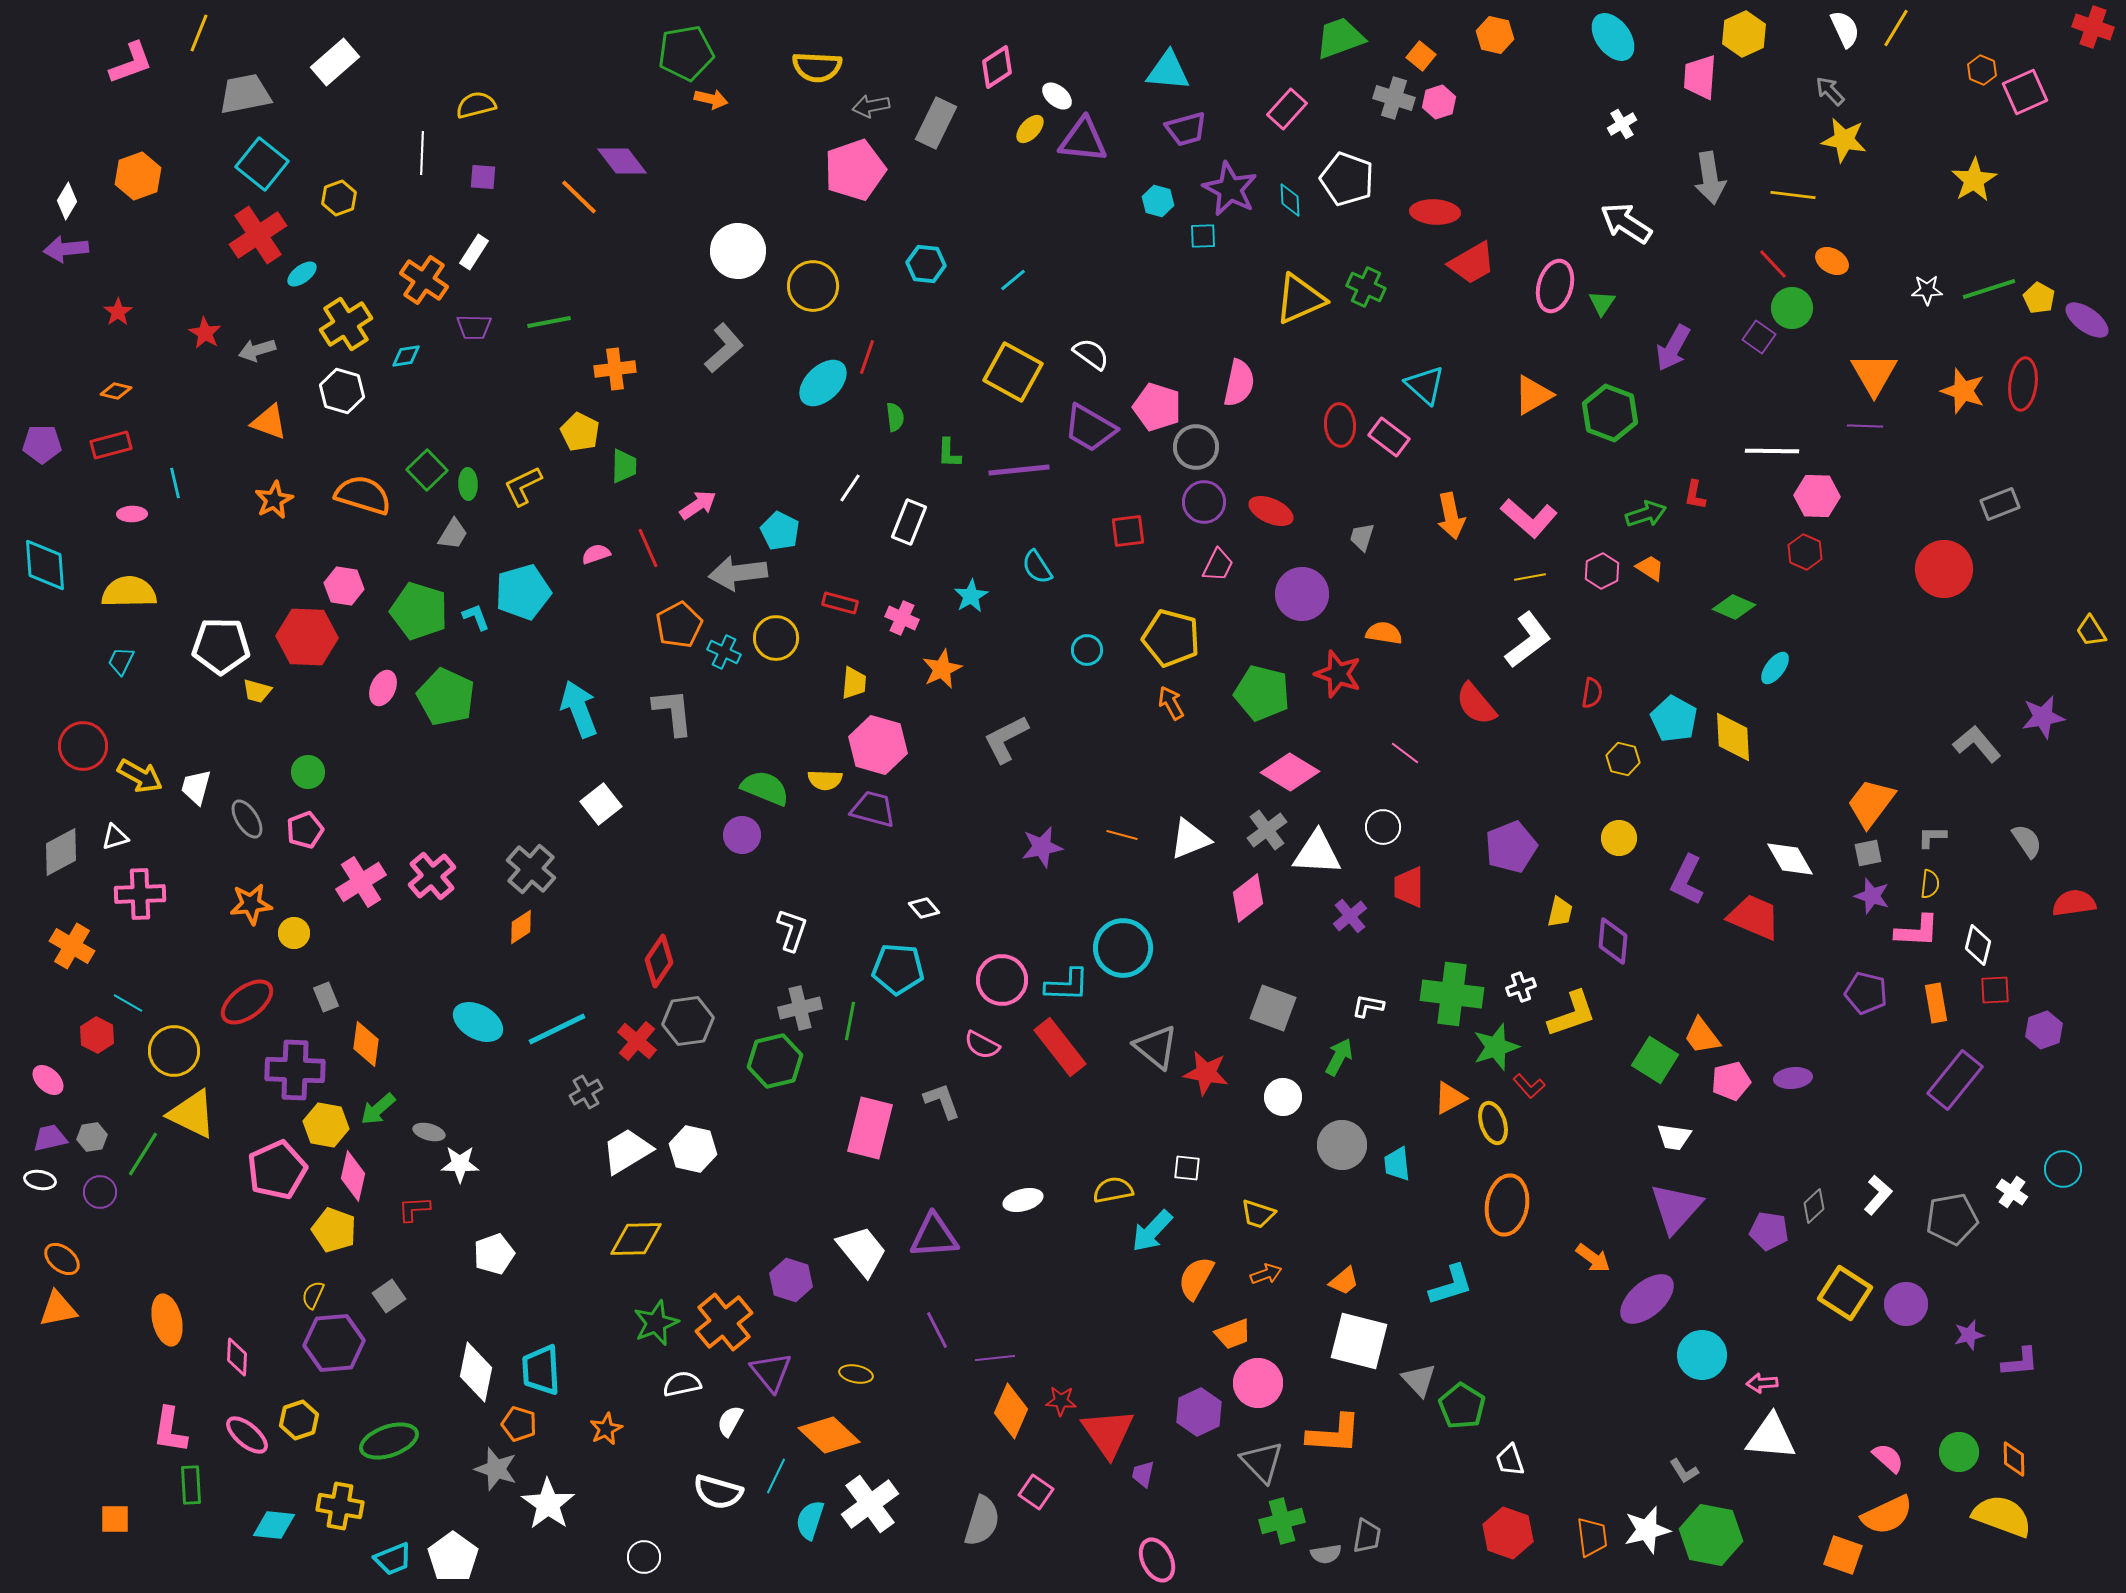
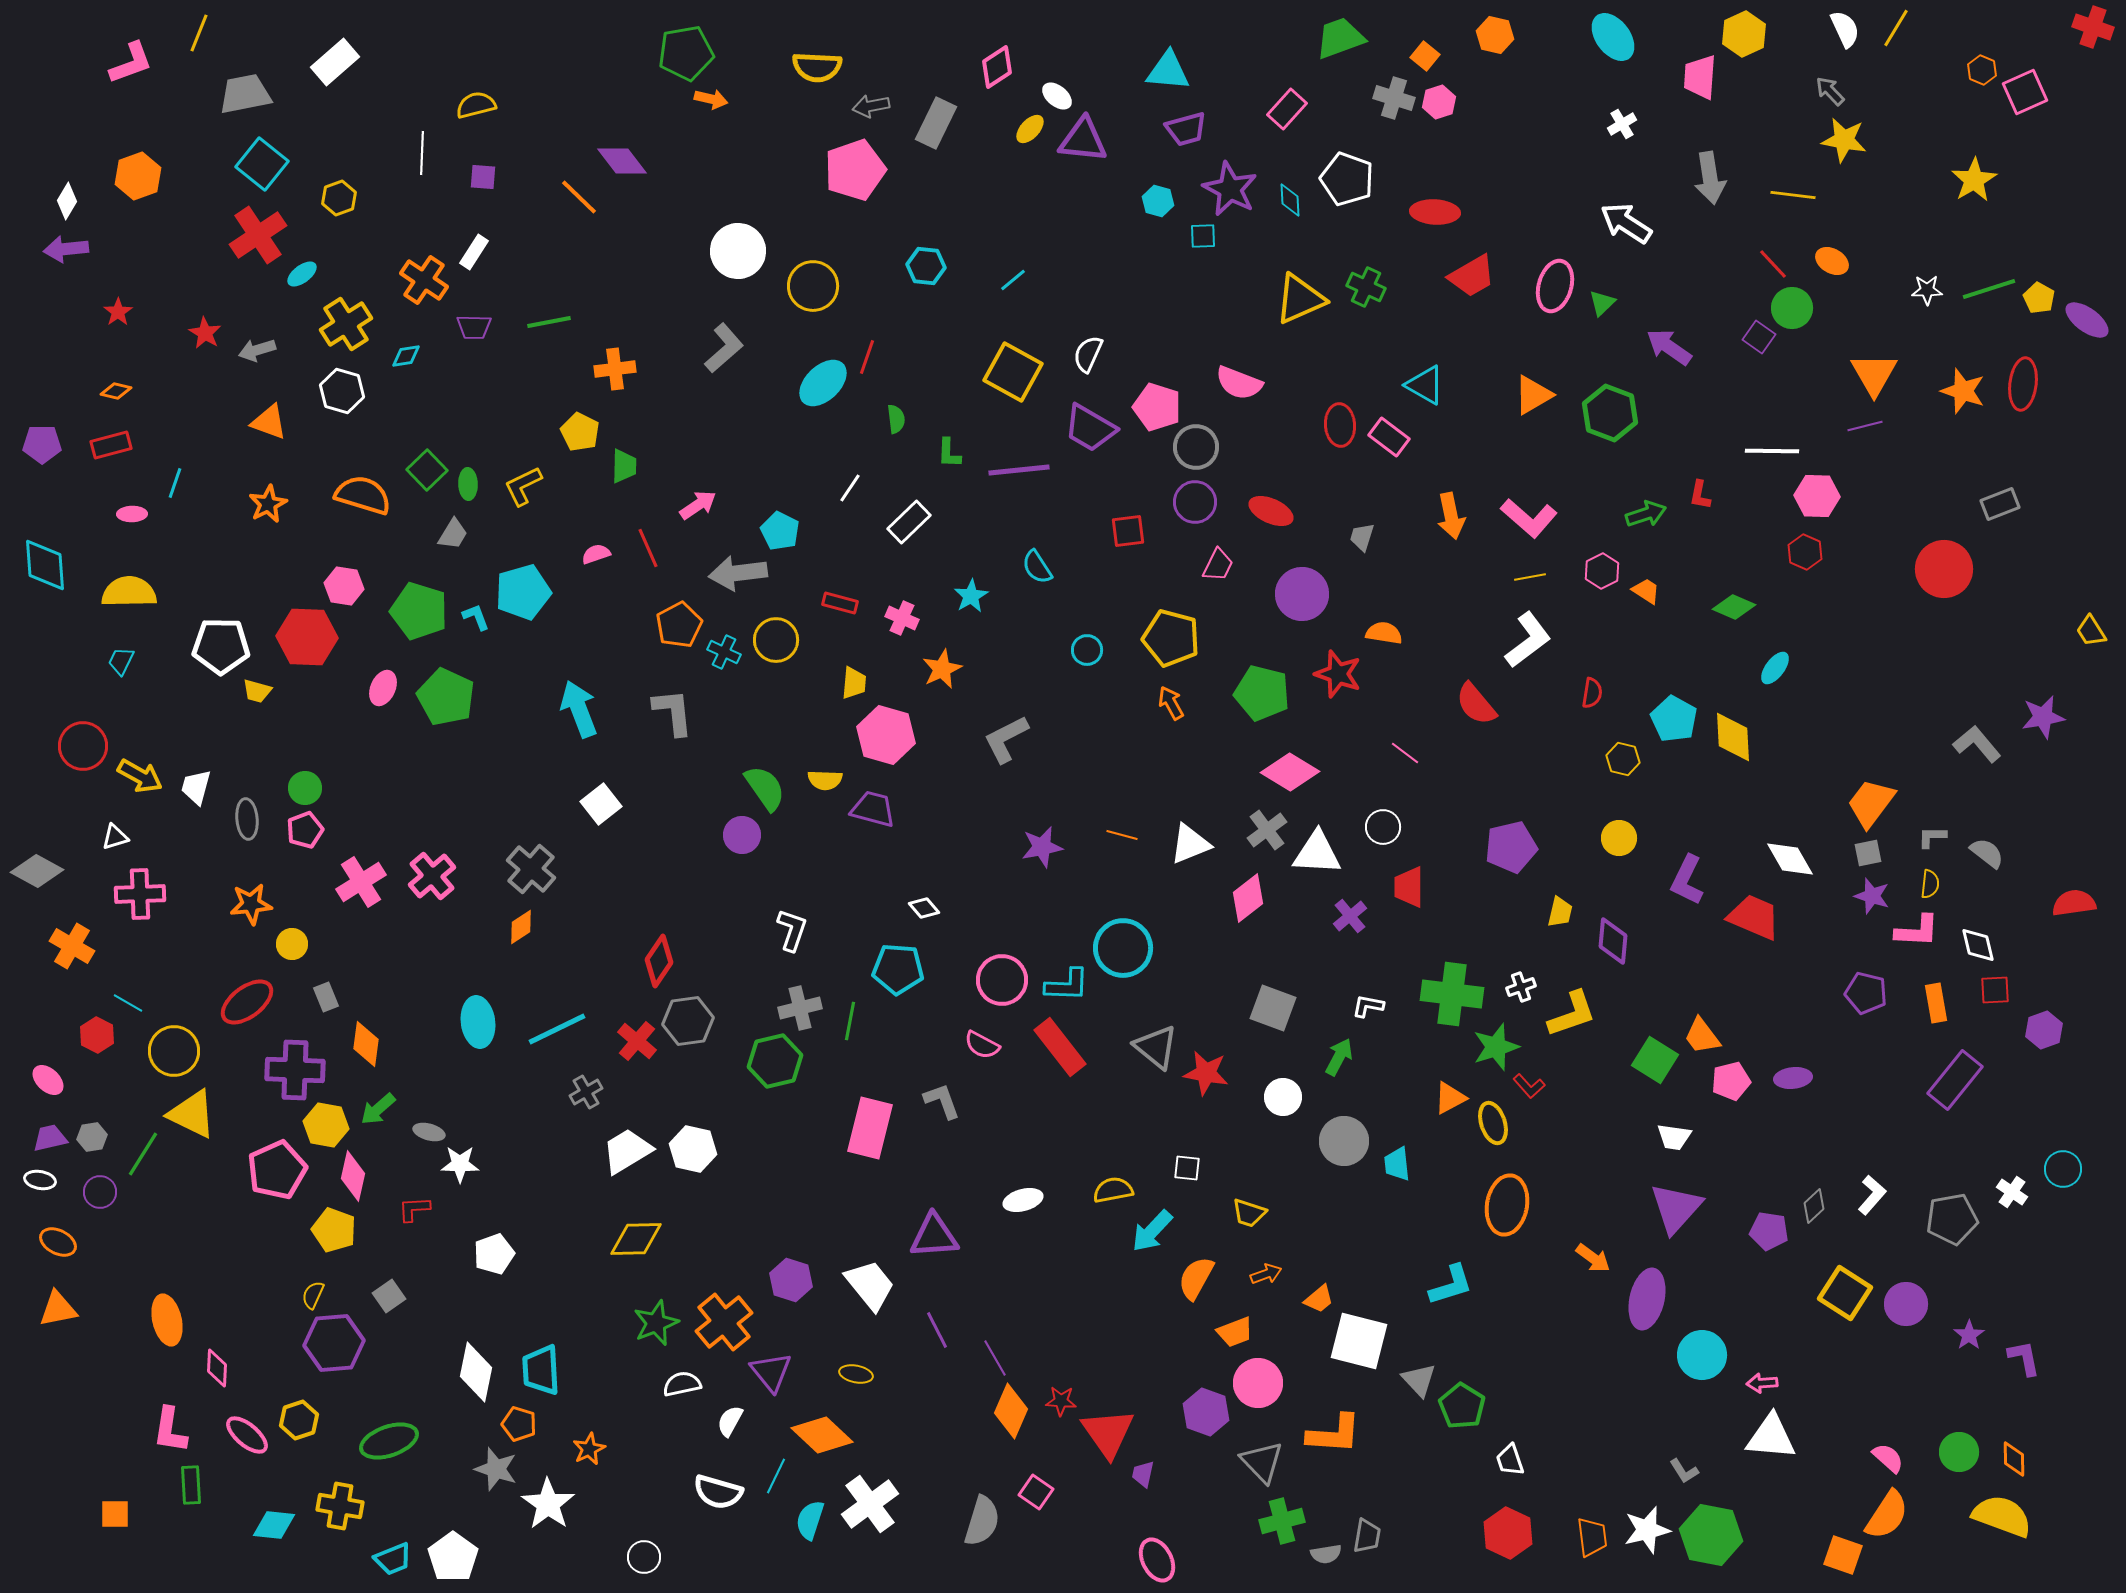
orange square at (1421, 56): moved 4 px right
red trapezoid at (1472, 263): moved 13 px down
cyan hexagon at (926, 264): moved 2 px down
green triangle at (1602, 303): rotated 12 degrees clockwise
purple arrow at (1673, 348): moved 4 px left, 1 px up; rotated 96 degrees clockwise
white semicircle at (1091, 354): moved 3 px left; rotated 102 degrees counterclockwise
pink semicircle at (1239, 383): rotated 99 degrees clockwise
cyan triangle at (1425, 385): rotated 12 degrees counterclockwise
green semicircle at (895, 417): moved 1 px right, 2 px down
purple line at (1865, 426): rotated 16 degrees counterclockwise
cyan line at (175, 483): rotated 32 degrees clockwise
red L-shape at (1695, 495): moved 5 px right
orange star at (274, 500): moved 6 px left, 4 px down
purple circle at (1204, 502): moved 9 px left
white rectangle at (909, 522): rotated 24 degrees clockwise
orange trapezoid at (1650, 568): moved 4 px left, 23 px down
yellow circle at (776, 638): moved 2 px down
pink hexagon at (878, 745): moved 8 px right, 10 px up
green circle at (308, 772): moved 3 px left, 16 px down
green semicircle at (765, 788): rotated 33 degrees clockwise
gray ellipse at (247, 819): rotated 27 degrees clockwise
white triangle at (1190, 839): moved 5 px down
gray semicircle at (2027, 841): moved 40 px left, 12 px down; rotated 18 degrees counterclockwise
purple pentagon at (1511, 847): rotated 9 degrees clockwise
gray diamond at (61, 852): moved 24 px left, 19 px down; rotated 57 degrees clockwise
yellow circle at (294, 933): moved 2 px left, 11 px down
white diamond at (1978, 945): rotated 27 degrees counterclockwise
cyan ellipse at (478, 1022): rotated 54 degrees clockwise
gray circle at (1342, 1145): moved 2 px right, 4 px up
white L-shape at (1878, 1195): moved 6 px left
yellow trapezoid at (1258, 1214): moved 9 px left, 1 px up
white trapezoid at (862, 1251): moved 8 px right, 34 px down
orange ellipse at (62, 1259): moved 4 px left, 17 px up; rotated 12 degrees counterclockwise
orange trapezoid at (1344, 1281): moved 25 px left, 18 px down
purple ellipse at (1647, 1299): rotated 36 degrees counterclockwise
orange trapezoid at (1233, 1334): moved 2 px right, 2 px up
purple star at (1969, 1335): rotated 20 degrees counterclockwise
pink diamond at (237, 1357): moved 20 px left, 11 px down
purple line at (995, 1358): rotated 66 degrees clockwise
purple L-shape at (2020, 1362): moved 4 px right, 4 px up; rotated 96 degrees counterclockwise
purple hexagon at (1199, 1412): moved 7 px right; rotated 15 degrees counterclockwise
orange star at (606, 1429): moved 17 px left, 20 px down
orange diamond at (829, 1435): moved 7 px left
orange semicircle at (1887, 1515): rotated 32 degrees counterclockwise
orange square at (115, 1519): moved 5 px up
red hexagon at (1508, 1533): rotated 6 degrees clockwise
